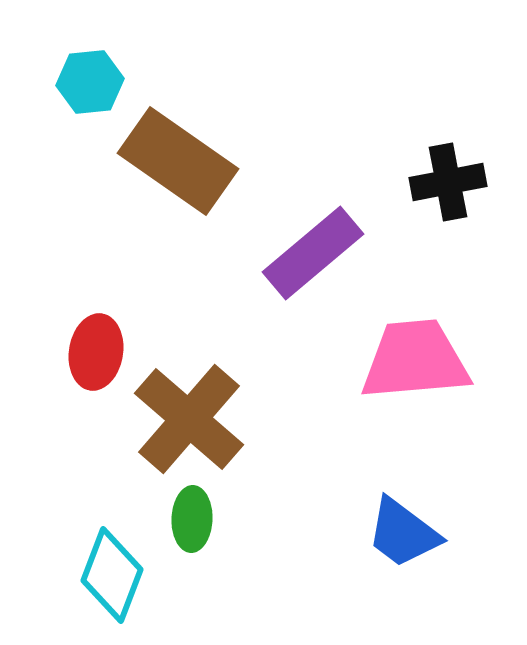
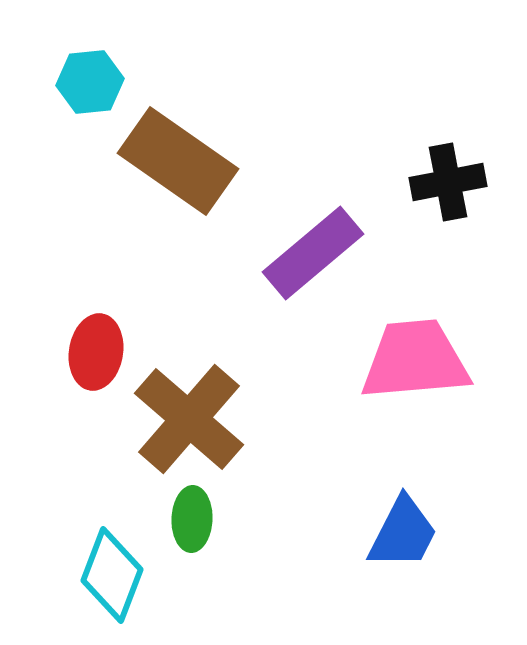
blue trapezoid: rotated 100 degrees counterclockwise
